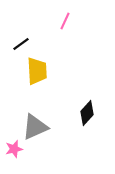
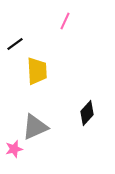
black line: moved 6 px left
